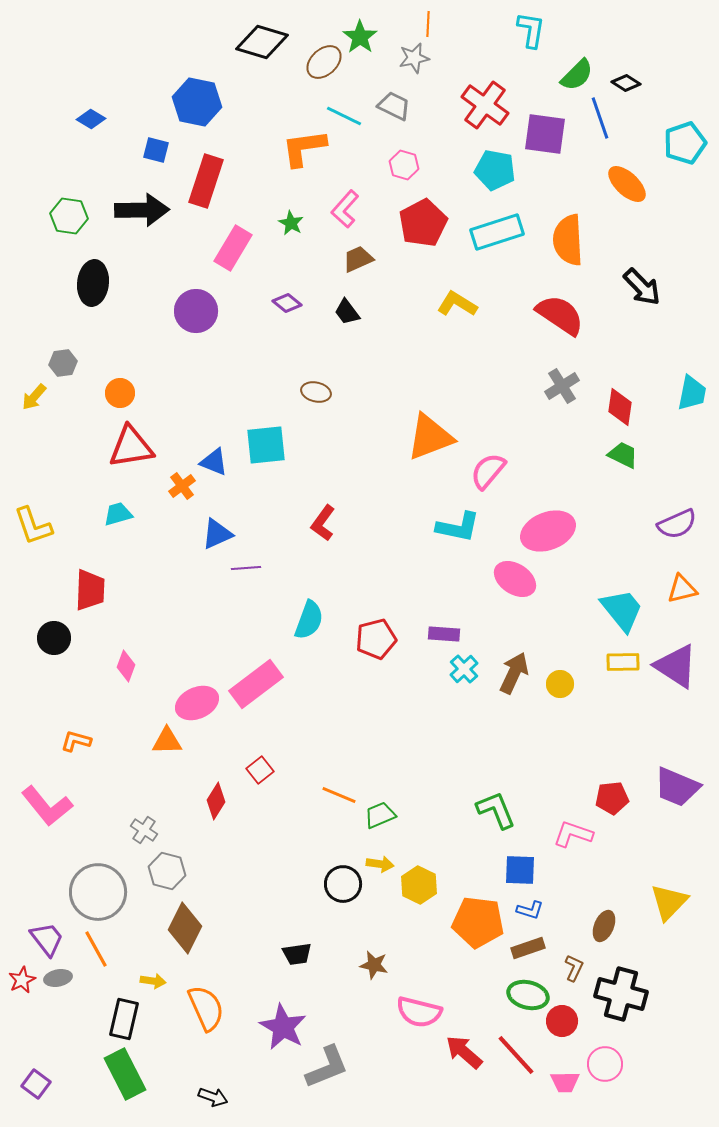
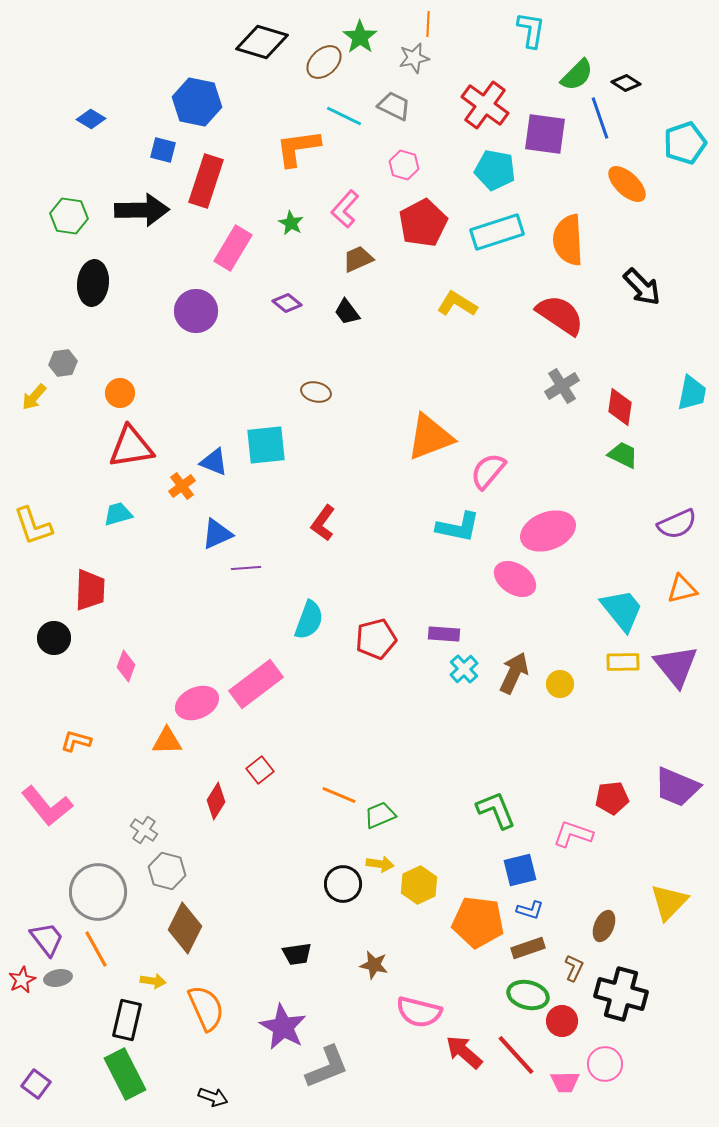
orange L-shape at (304, 148): moved 6 px left
blue square at (156, 150): moved 7 px right
purple triangle at (676, 666): rotated 18 degrees clockwise
blue square at (520, 870): rotated 16 degrees counterclockwise
yellow hexagon at (419, 885): rotated 9 degrees clockwise
black rectangle at (124, 1019): moved 3 px right, 1 px down
